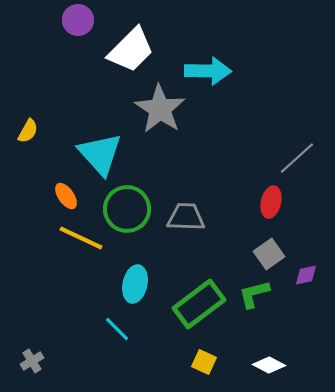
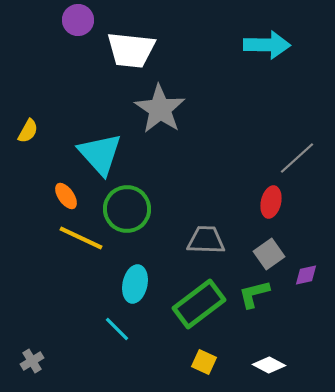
white trapezoid: rotated 51 degrees clockwise
cyan arrow: moved 59 px right, 26 px up
gray trapezoid: moved 20 px right, 23 px down
